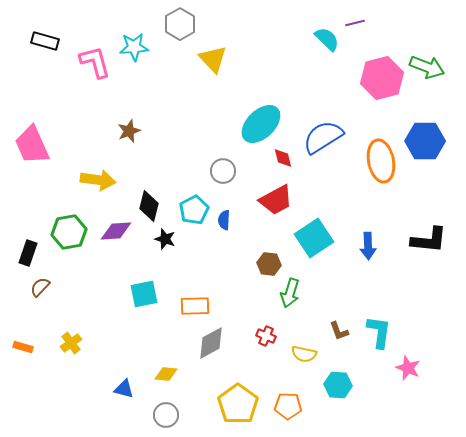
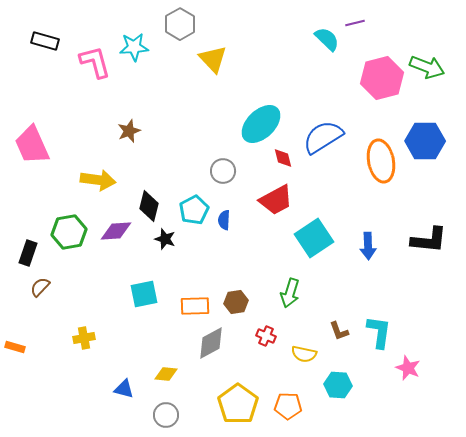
brown hexagon at (269, 264): moved 33 px left, 38 px down; rotated 15 degrees counterclockwise
yellow cross at (71, 343): moved 13 px right, 5 px up; rotated 25 degrees clockwise
orange rectangle at (23, 347): moved 8 px left
